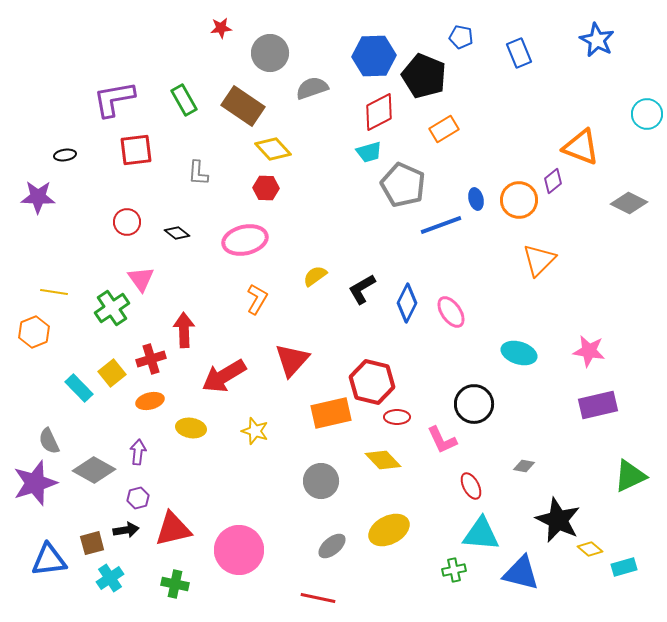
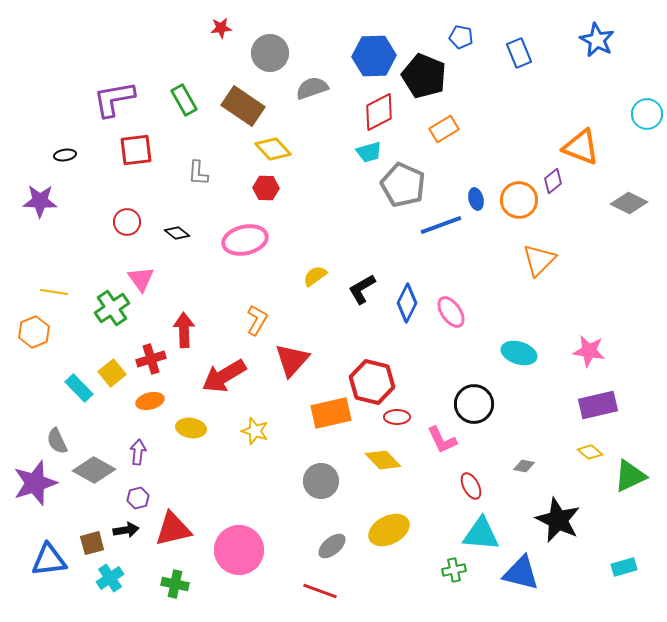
purple star at (38, 197): moved 2 px right, 4 px down
orange L-shape at (257, 299): moved 21 px down
gray semicircle at (49, 441): moved 8 px right
yellow diamond at (590, 549): moved 97 px up
red line at (318, 598): moved 2 px right, 7 px up; rotated 8 degrees clockwise
